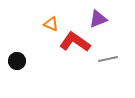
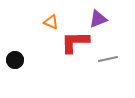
orange triangle: moved 2 px up
red L-shape: rotated 36 degrees counterclockwise
black circle: moved 2 px left, 1 px up
